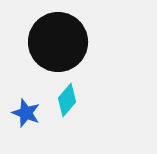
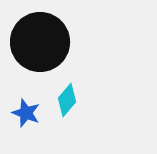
black circle: moved 18 px left
